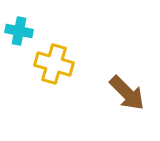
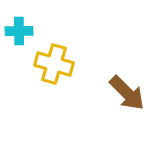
cyan cross: rotated 12 degrees counterclockwise
